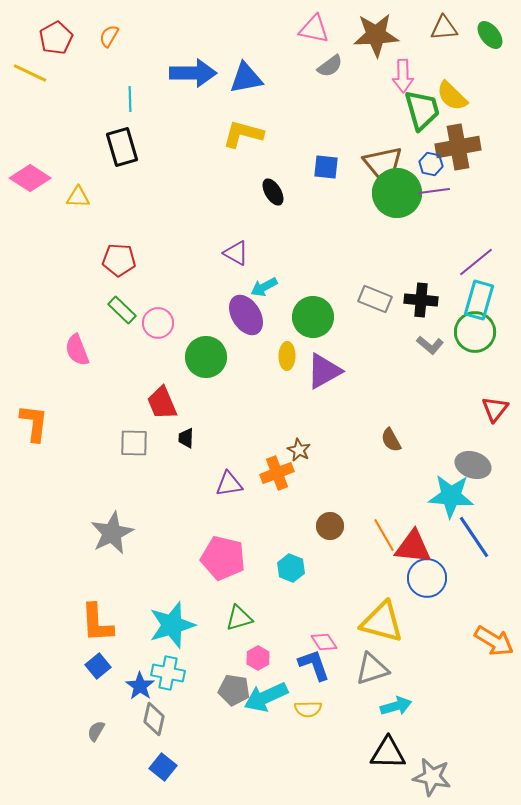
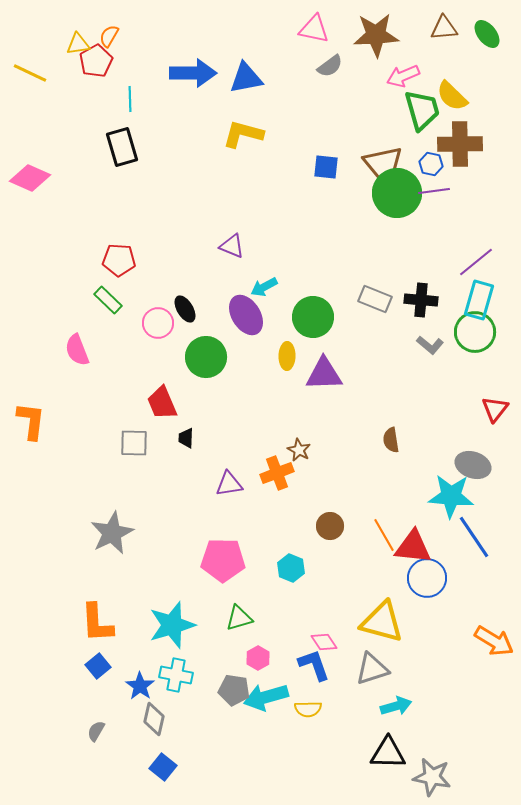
green ellipse at (490, 35): moved 3 px left, 1 px up
red pentagon at (56, 38): moved 40 px right, 23 px down
pink arrow at (403, 76): rotated 68 degrees clockwise
brown cross at (458, 147): moved 2 px right, 3 px up; rotated 9 degrees clockwise
pink diamond at (30, 178): rotated 9 degrees counterclockwise
black ellipse at (273, 192): moved 88 px left, 117 px down
yellow triangle at (78, 197): moved 153 px up; rotated 10 degrees counterclockwise
purple triangle at (236, 253): moved 4 px left, 7 px up; rotated 8 degrees counterclockwise
green rectangle at (122, 310): moved 14 px left, 10 px up
purple triangle at (324, 371): moved 3 px down; rotated 27 degrees clockwise
orange L-shape at (34, 423): moved 3 px left, 2 px up
brown semicircle at (391, 440): rotated 20 degrees clockwise
pink pentagon at (223, 558): moved 2 px down; rotated 12 degrees counterclockwise
cyan cross at (168, 673): moved 8 px right, 2 px down
cyan arrow at (266, 697): rotated 9 degrees clockwise
